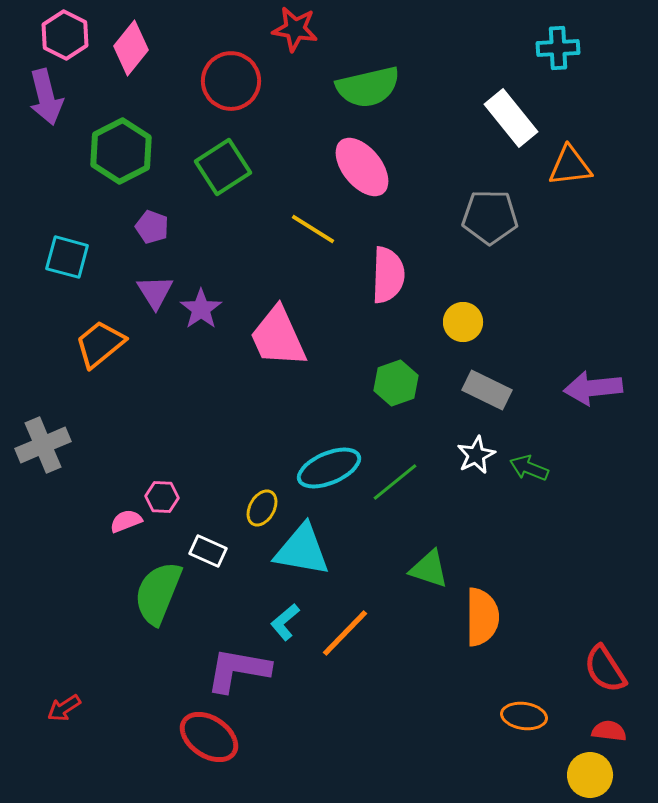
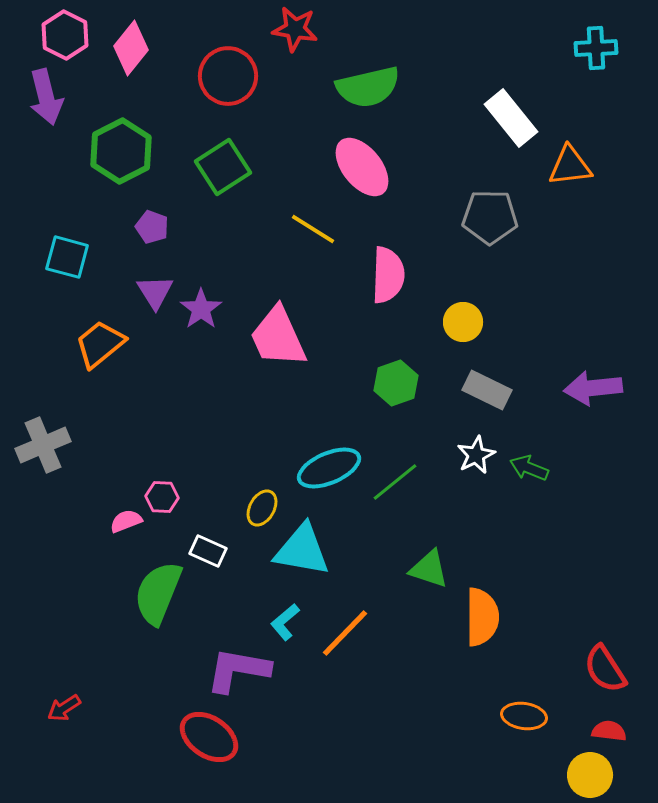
cyan cross at (558, 48): moved 38 px right
red circle at (231, 81): moved 3 px left, 5 px up
